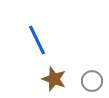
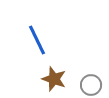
gray circle: moved 1 px left, 4 px down
